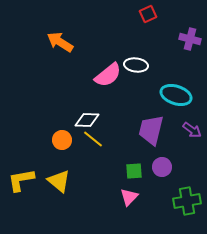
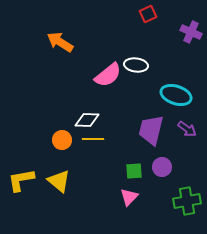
purple cross: moved 1 px right, 7 px up; rotated 10 degrees clockwise
purple arrow: moved 5 px left, 1 px up
yellow line: rotated 40 degrees counterclockwise
